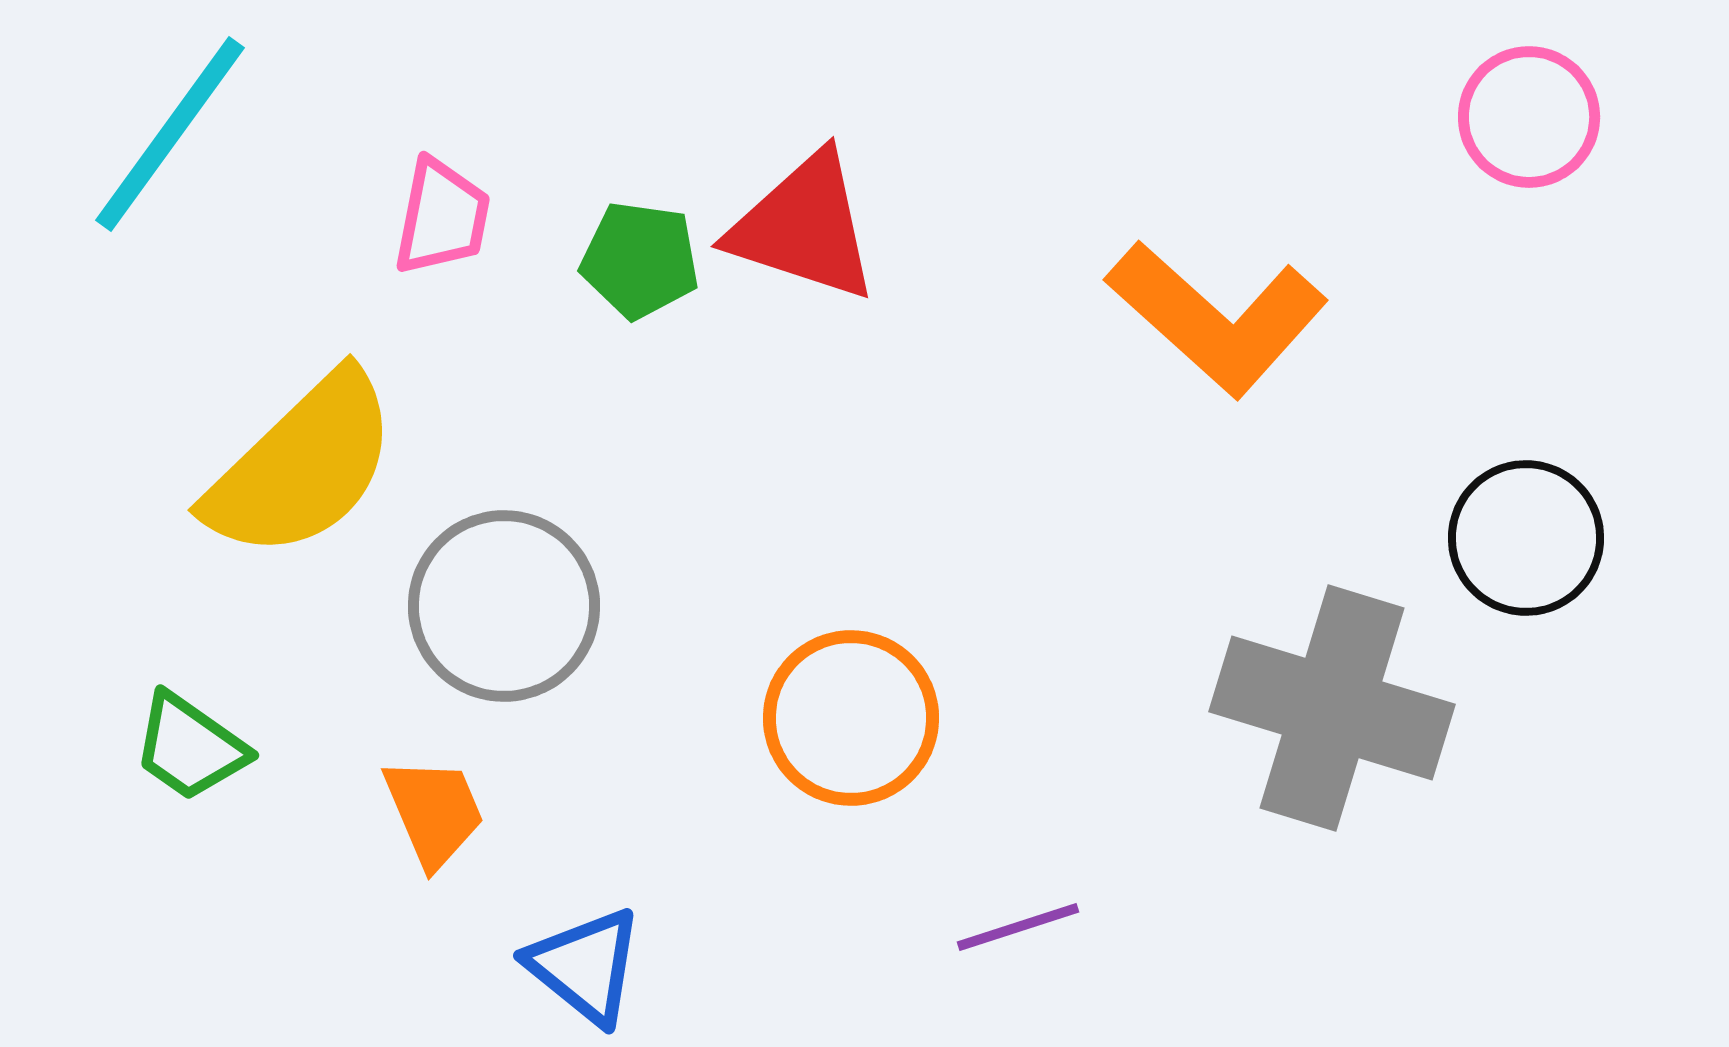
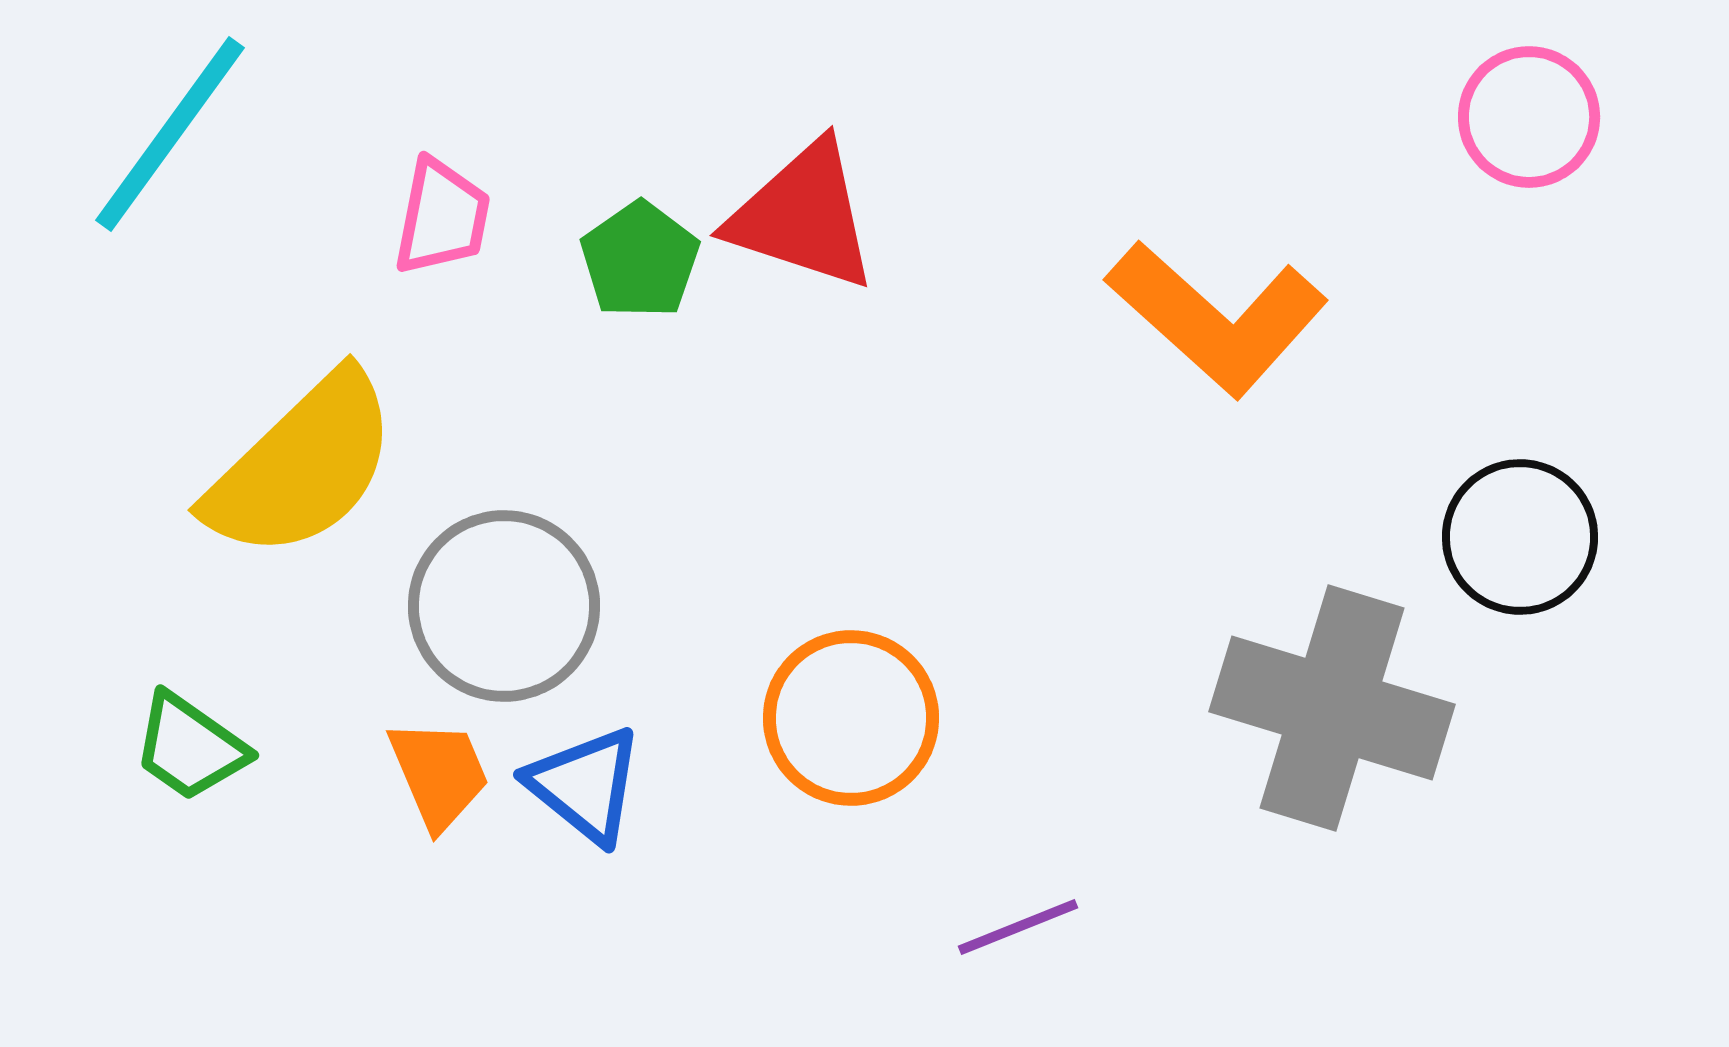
red triangle: moved 1 px left, 11 px up
green pentagon: rotated 29 degrees clockwise
black circle: moved 6 px left, 1 px up
orange trapezoid: moved 5 px right, 38 px up
purple line: rotated 4 degrees counterclockwise
blue triangle: moved 181 px up
